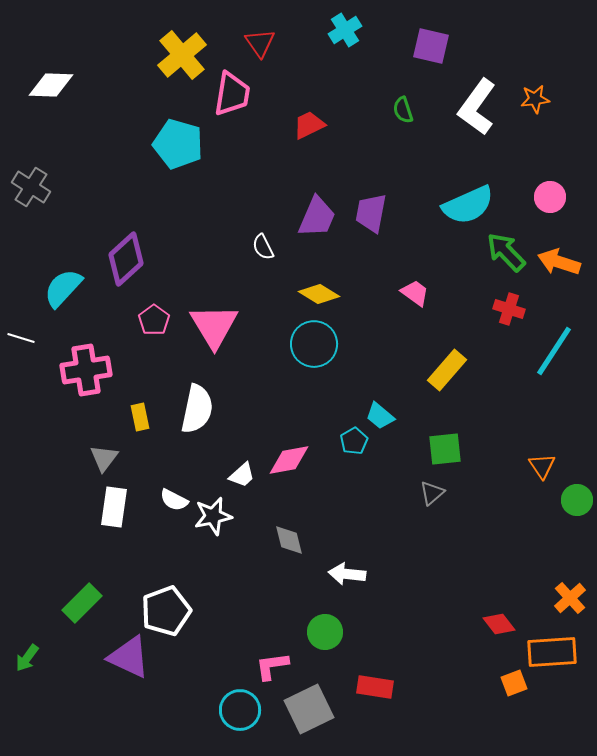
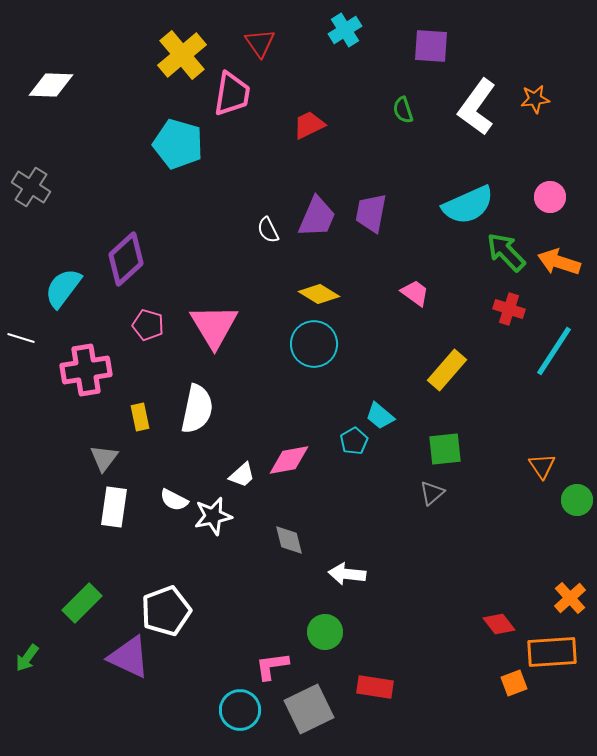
purple square at (431, 46): rotated 9 degrees counterclockwise
white semicircle at (263, 247): moved 5 px right, 17 px up
cyan semicircle at (63, 288): rotated 6 degrees counterclockwise
pink pentagon at (154, 320): moved 6 px left, 5 px down; rotated 20 degrees counterclockwise
